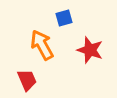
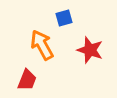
red trapezoid: rotated 45 degrees clockwise
